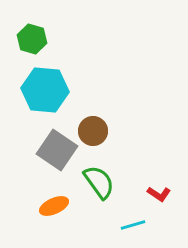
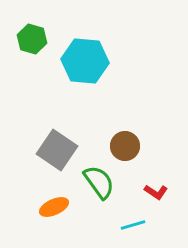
cyan hexagon: moved 40 px right, 29 px up
brown circle: moved 32 px right, 15 px down
red L-shape: moved 3 px left, 2 px up
orange ellipse: moved 1 px down
